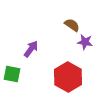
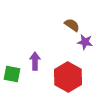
purple arrow: moved 4 px right, 12 px down; rotated 36 degrees counterclockwise
